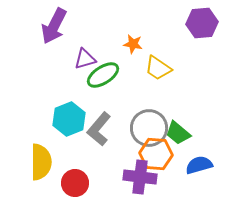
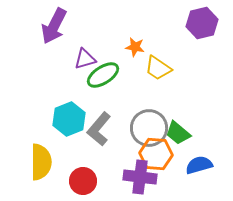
purple hexagon: rotated 8 degrees counterclockwise
orange star: moved 2 px right, 3 px down
red circle: moved 8 px right, 2 px up
